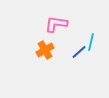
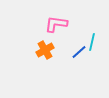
cyan line: moved 1 px right
